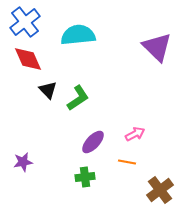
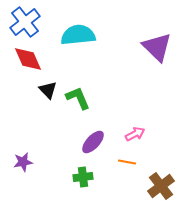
green L-shape: rotated 80 degrees counterclockwise
green cross: moved 2 px left
brown cross: moved 1 px right, 4 px up
